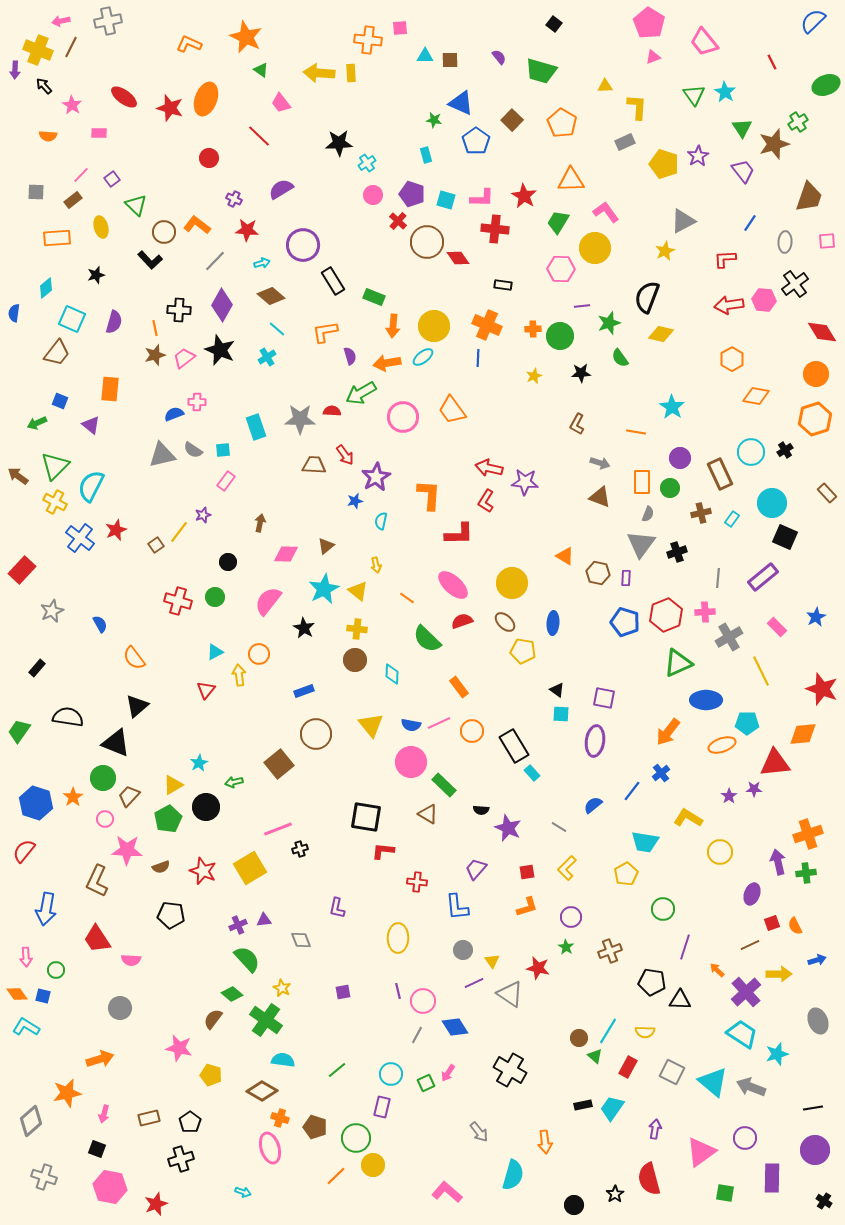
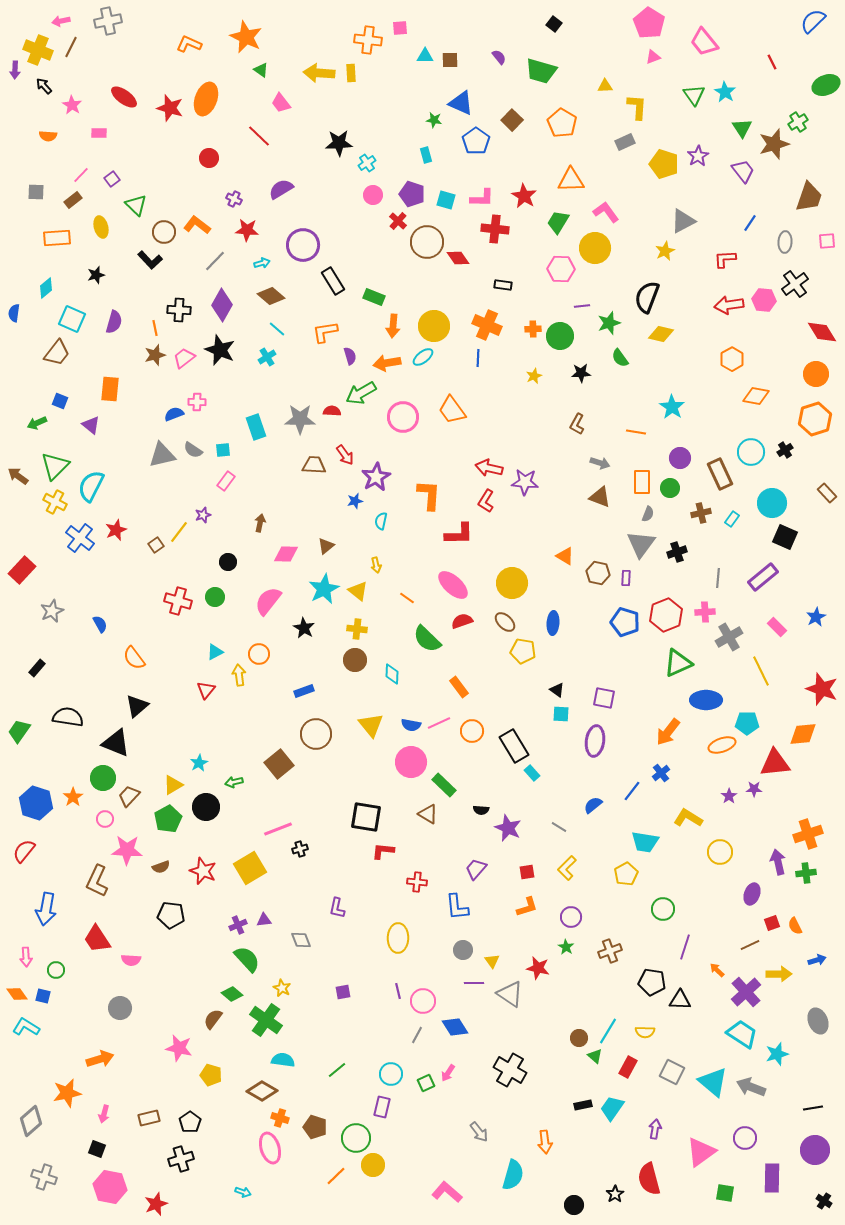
purple line at (474, 983): rotated 24 degrees clockwise
